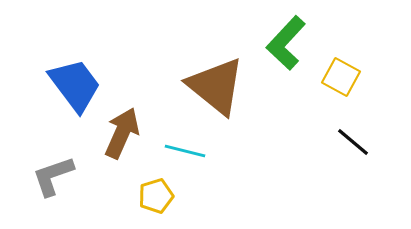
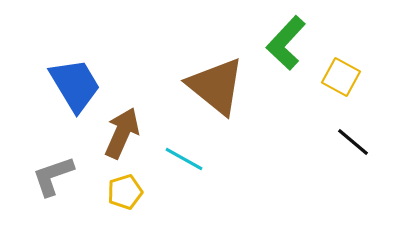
blue trapezoid: rotated 6 degrees clockwise
cyan line: moved 1 px left, 8 px down; rotated 15 degrees clockwise
yellow pentagon: moved 31 px left, 4 px up
